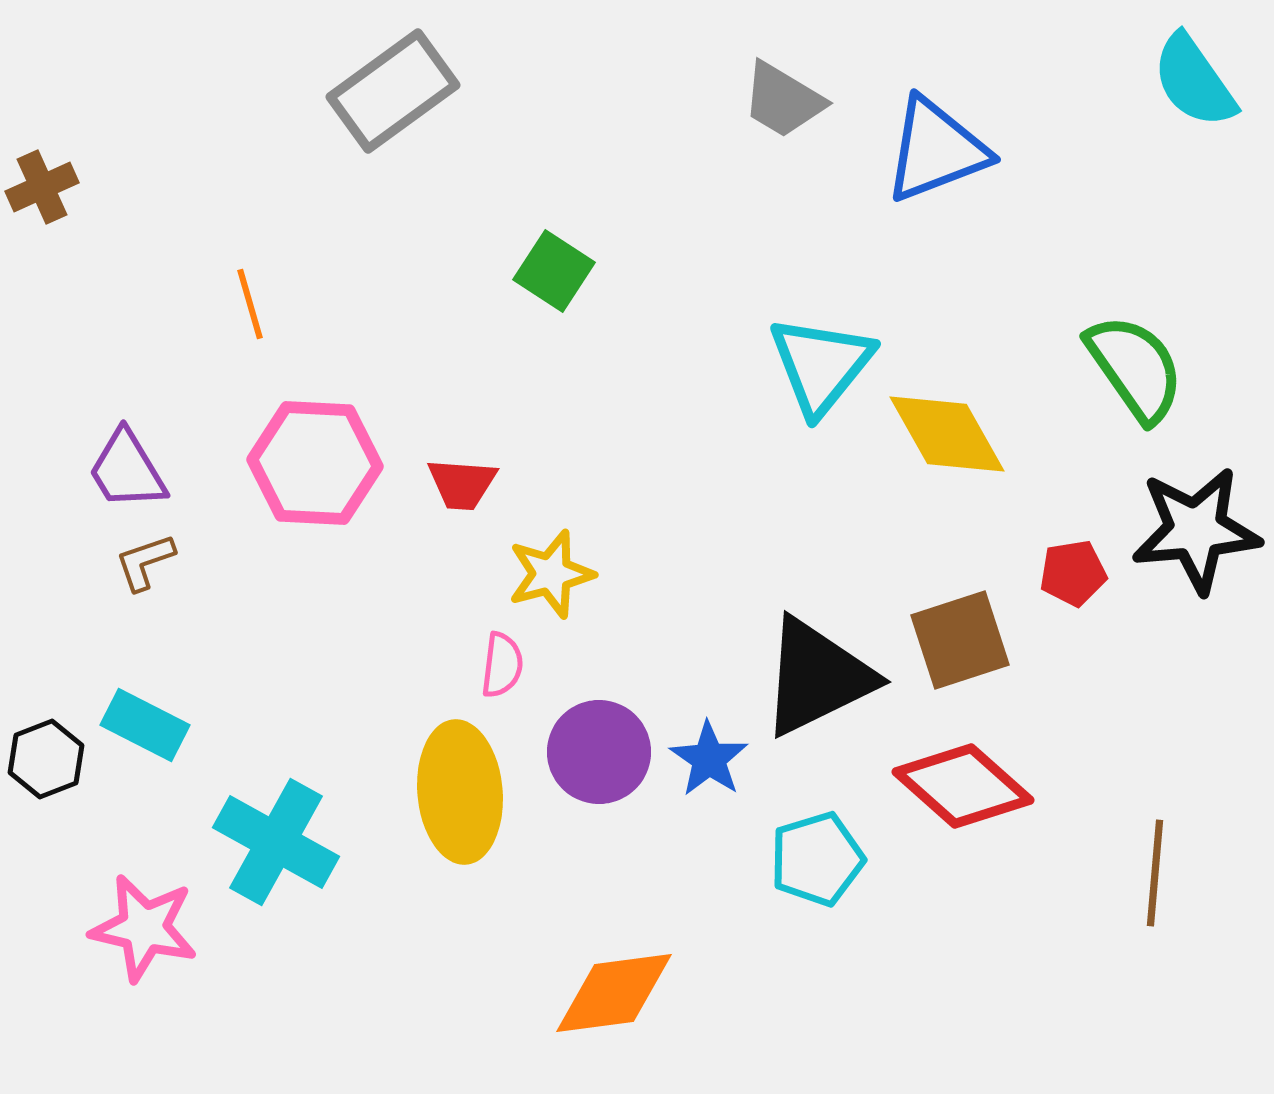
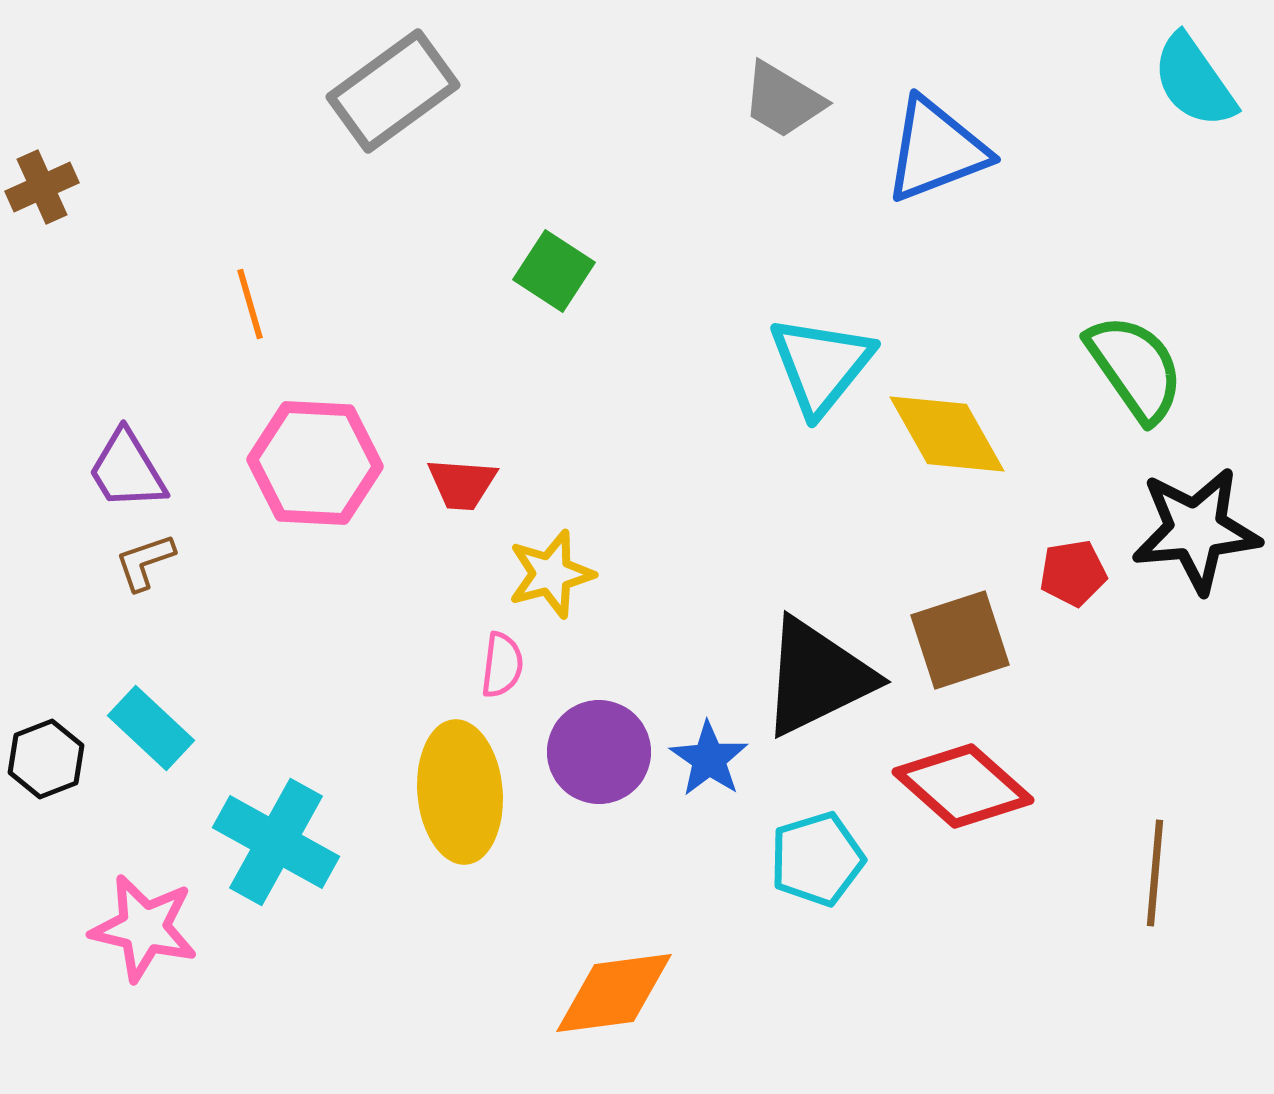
cyan rectangle: moved 6 px right, 3 px down; rotated 16 degrees clockwise
